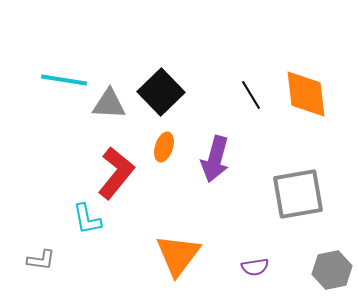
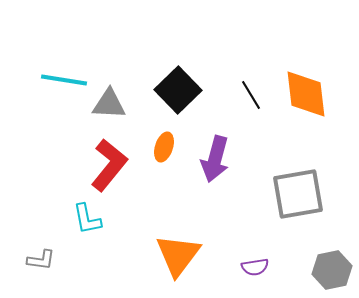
black square: moved 17 px right, 2 px up
red L-shape: moved 7 px left, 8 px up
